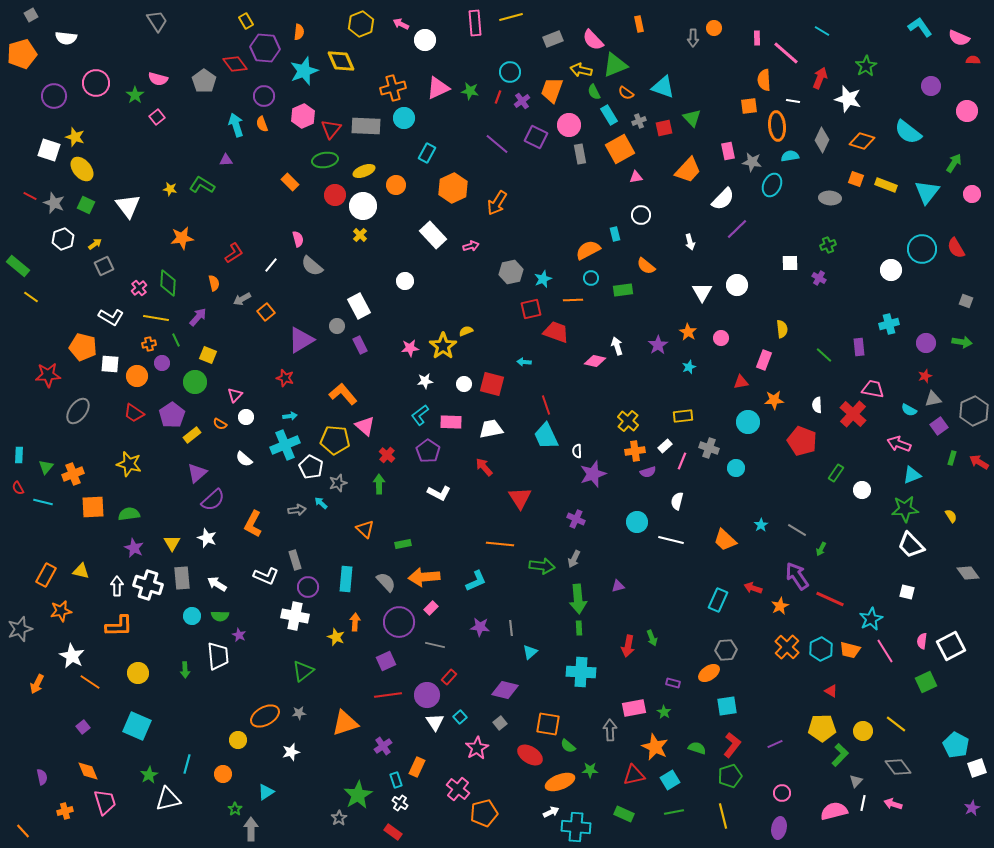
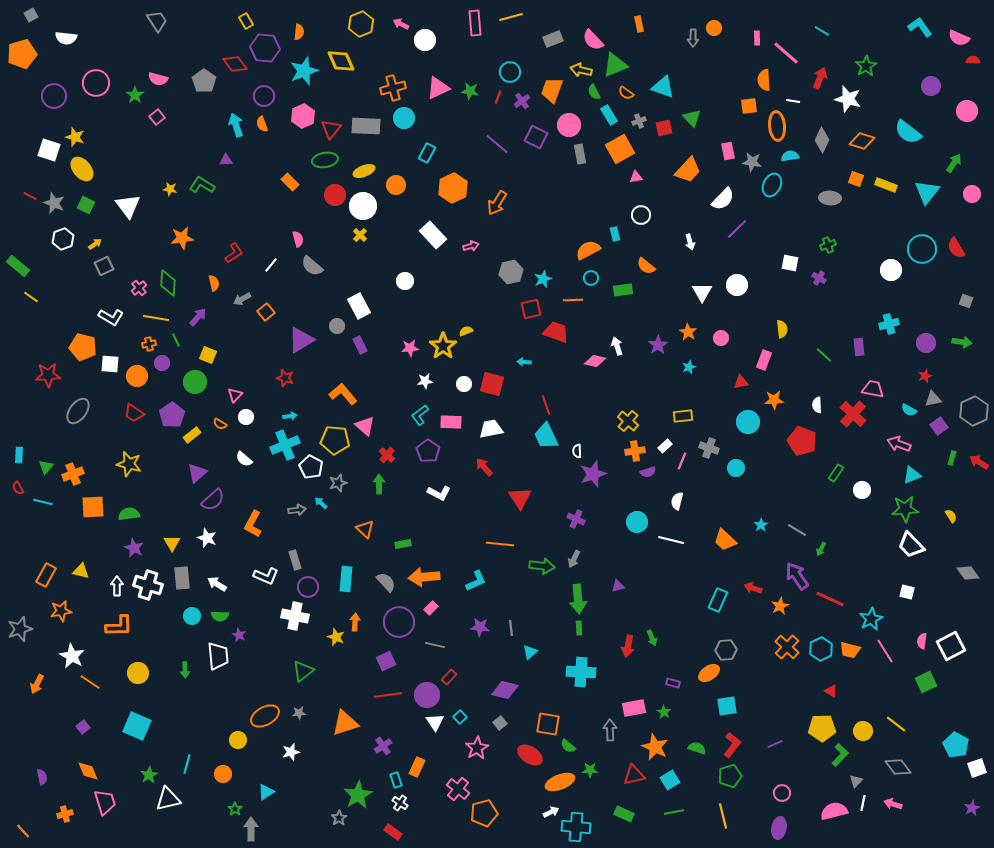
white square at (790, 263): rotated 12 degrees clockwise
orange cross at (65, 811): moved 3 px down
